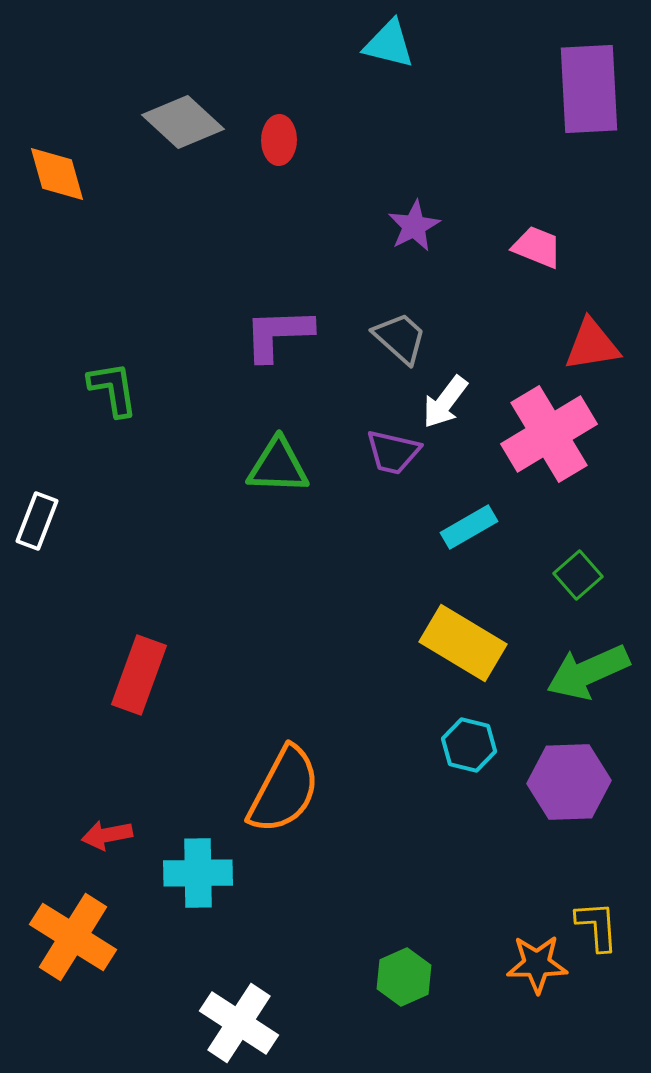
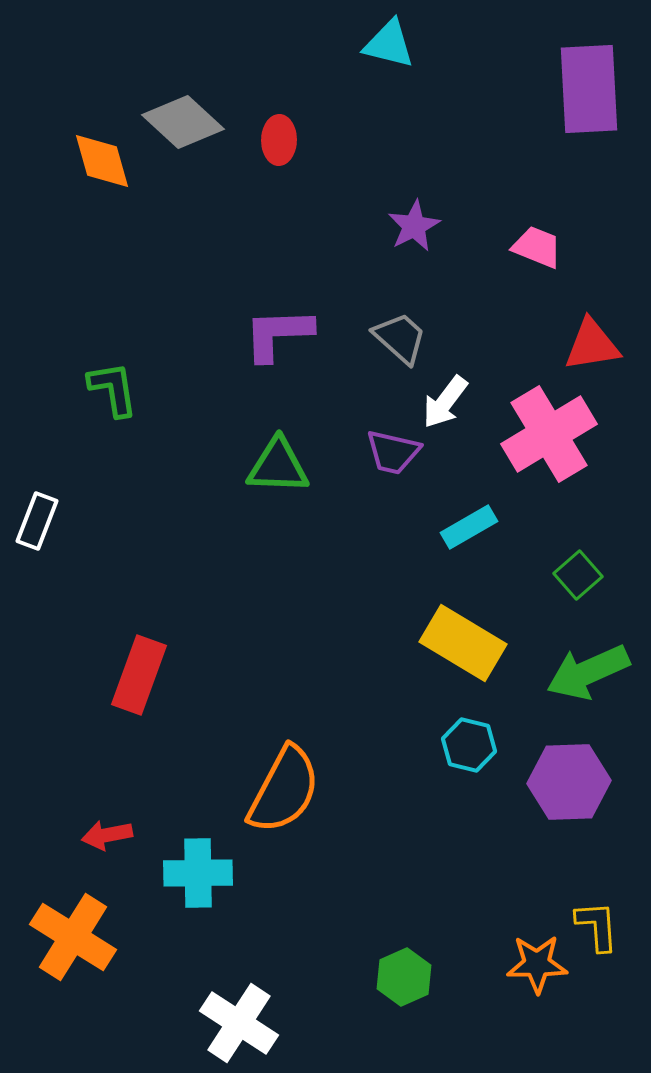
orange diamond: moved 45 px right, 13 px up
